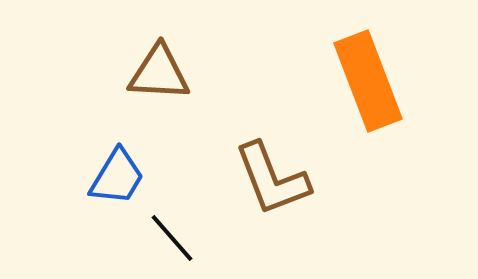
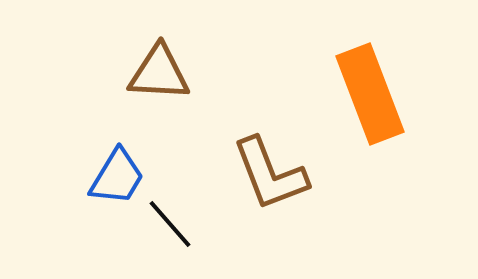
orange rectangle: moved 2 px right, 13 px down
brown L-shape: moved 2 px left, 5 px up
black line: moved 2 px left, 14 px up
